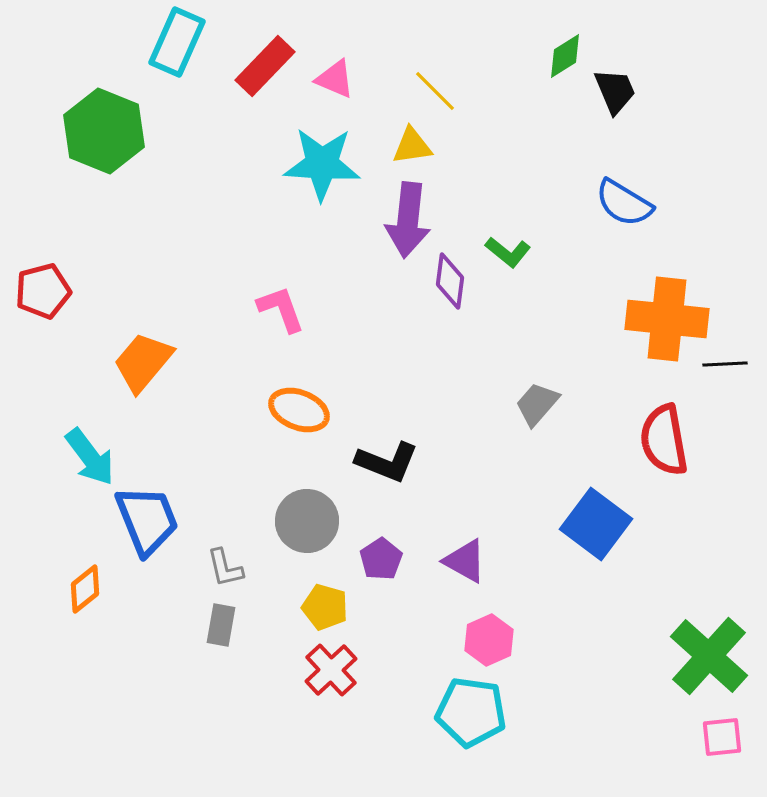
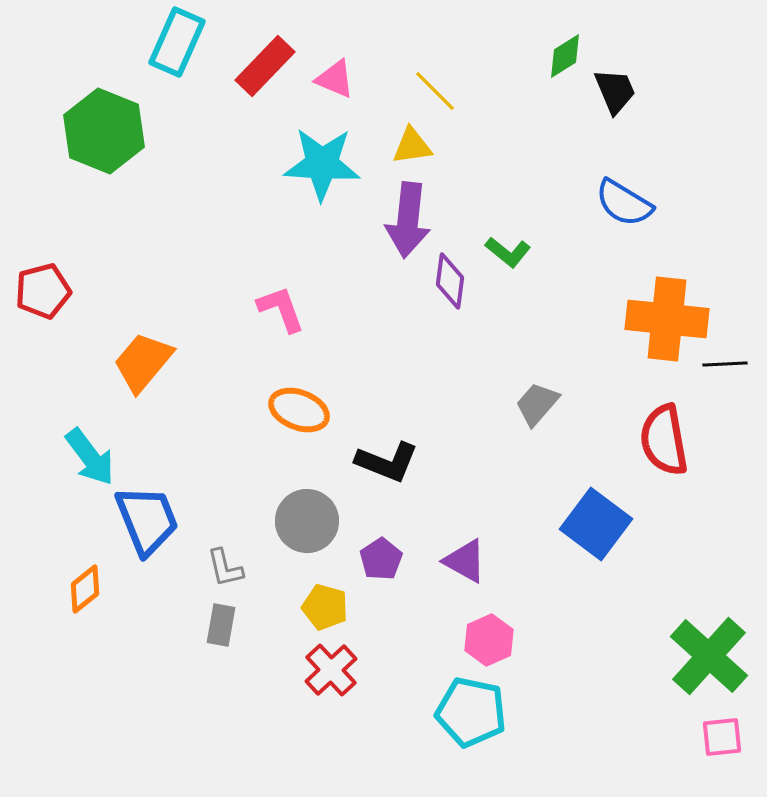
cyan pentagon: rotated 4 degrees clockwise
